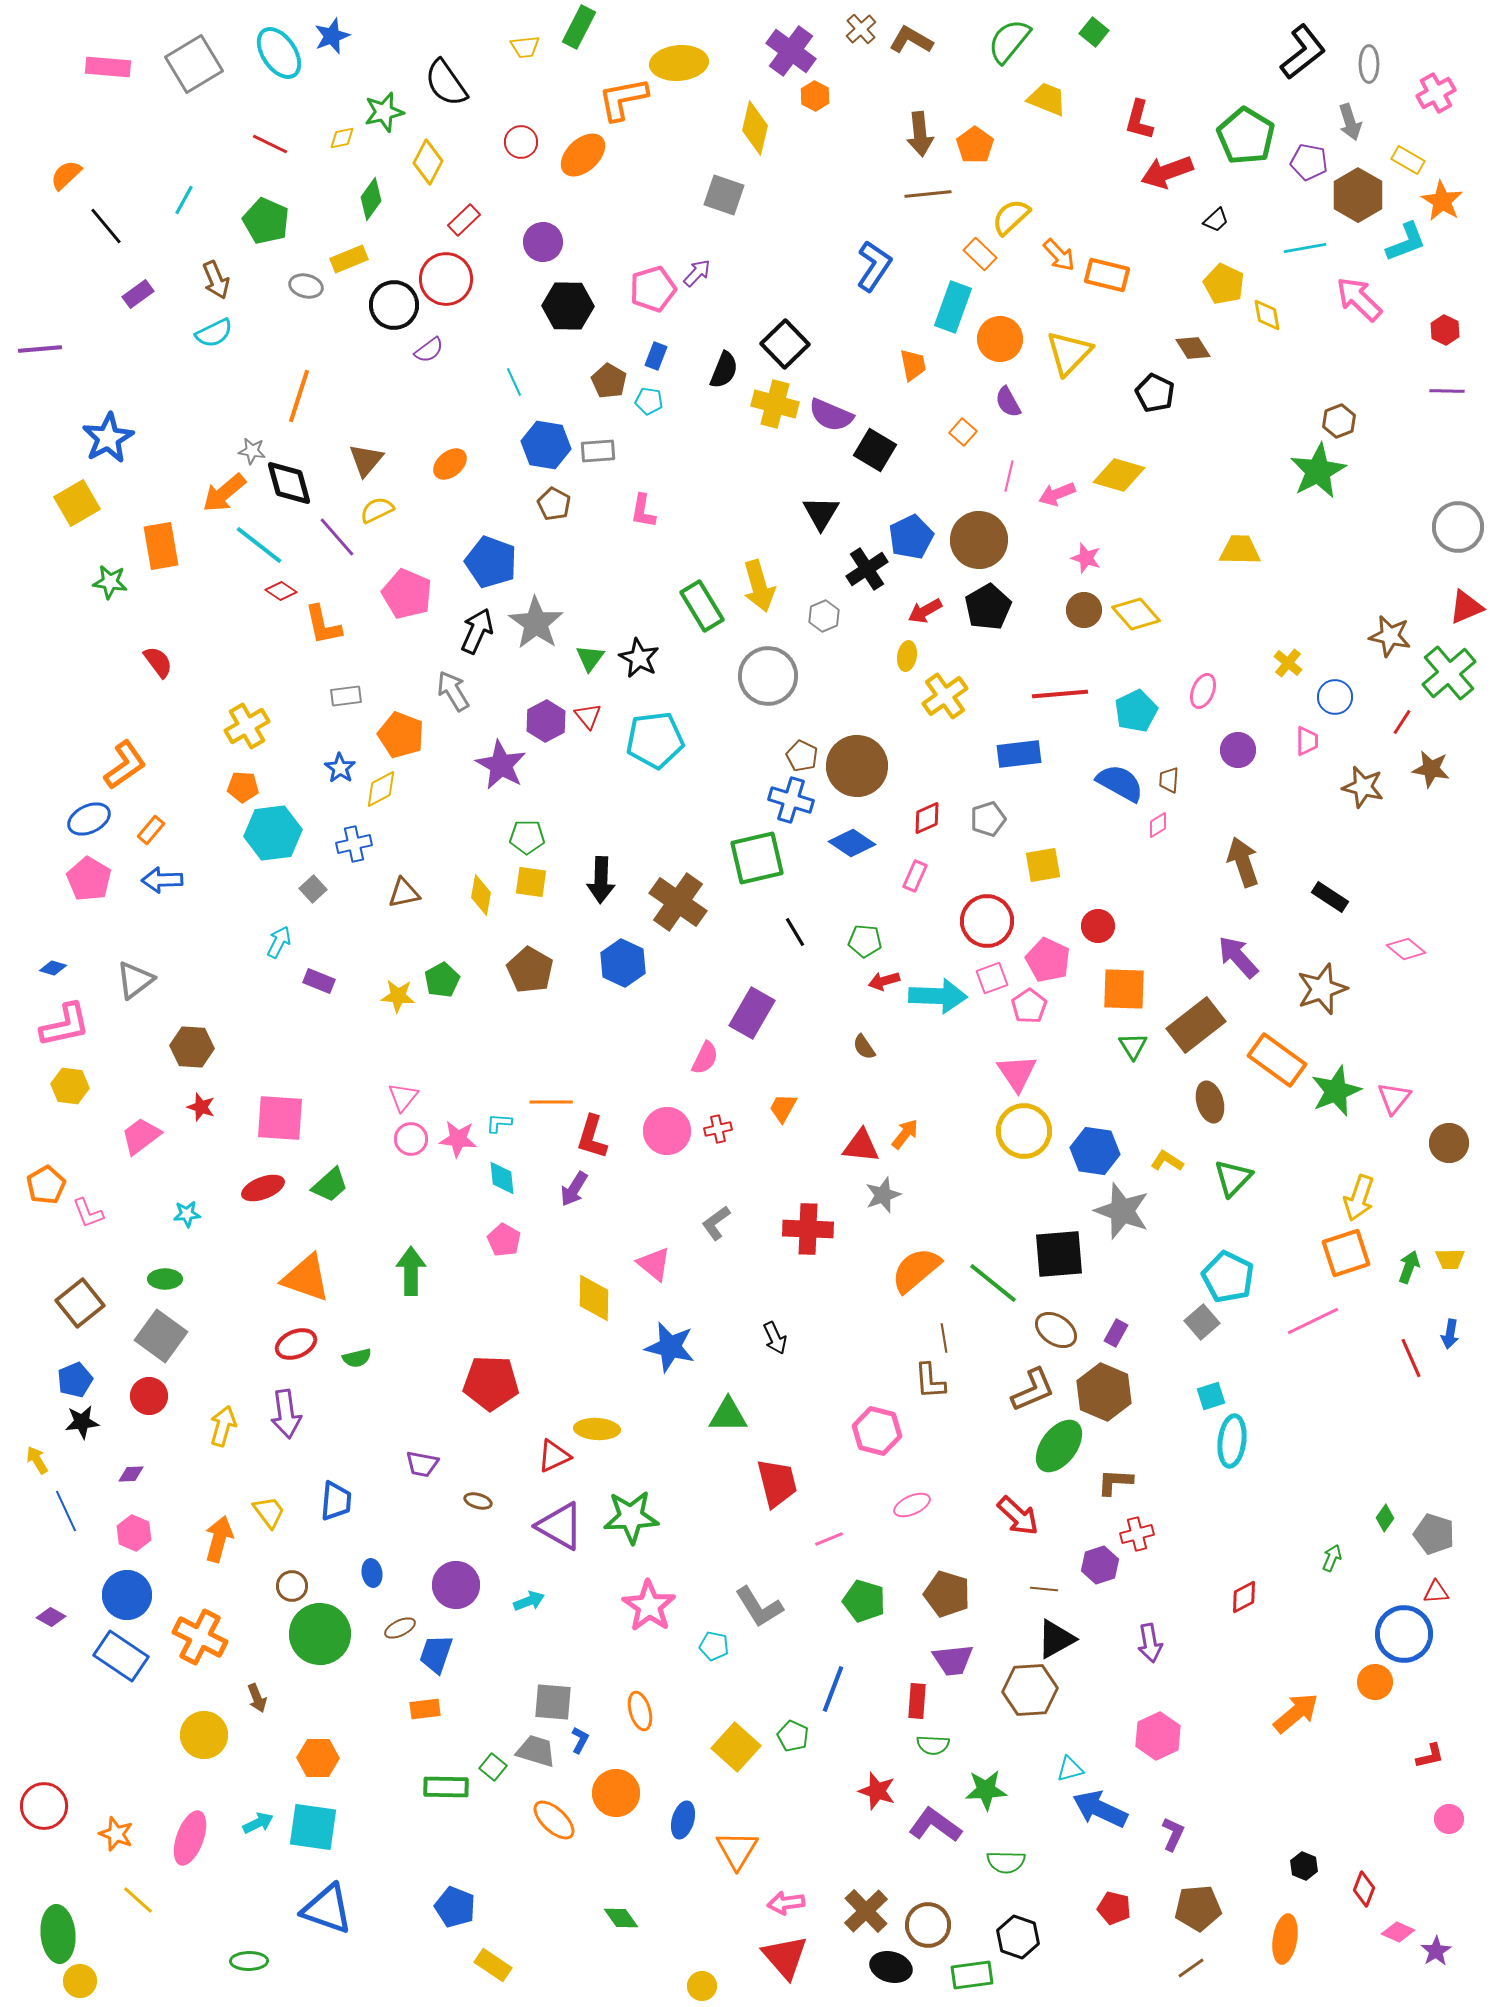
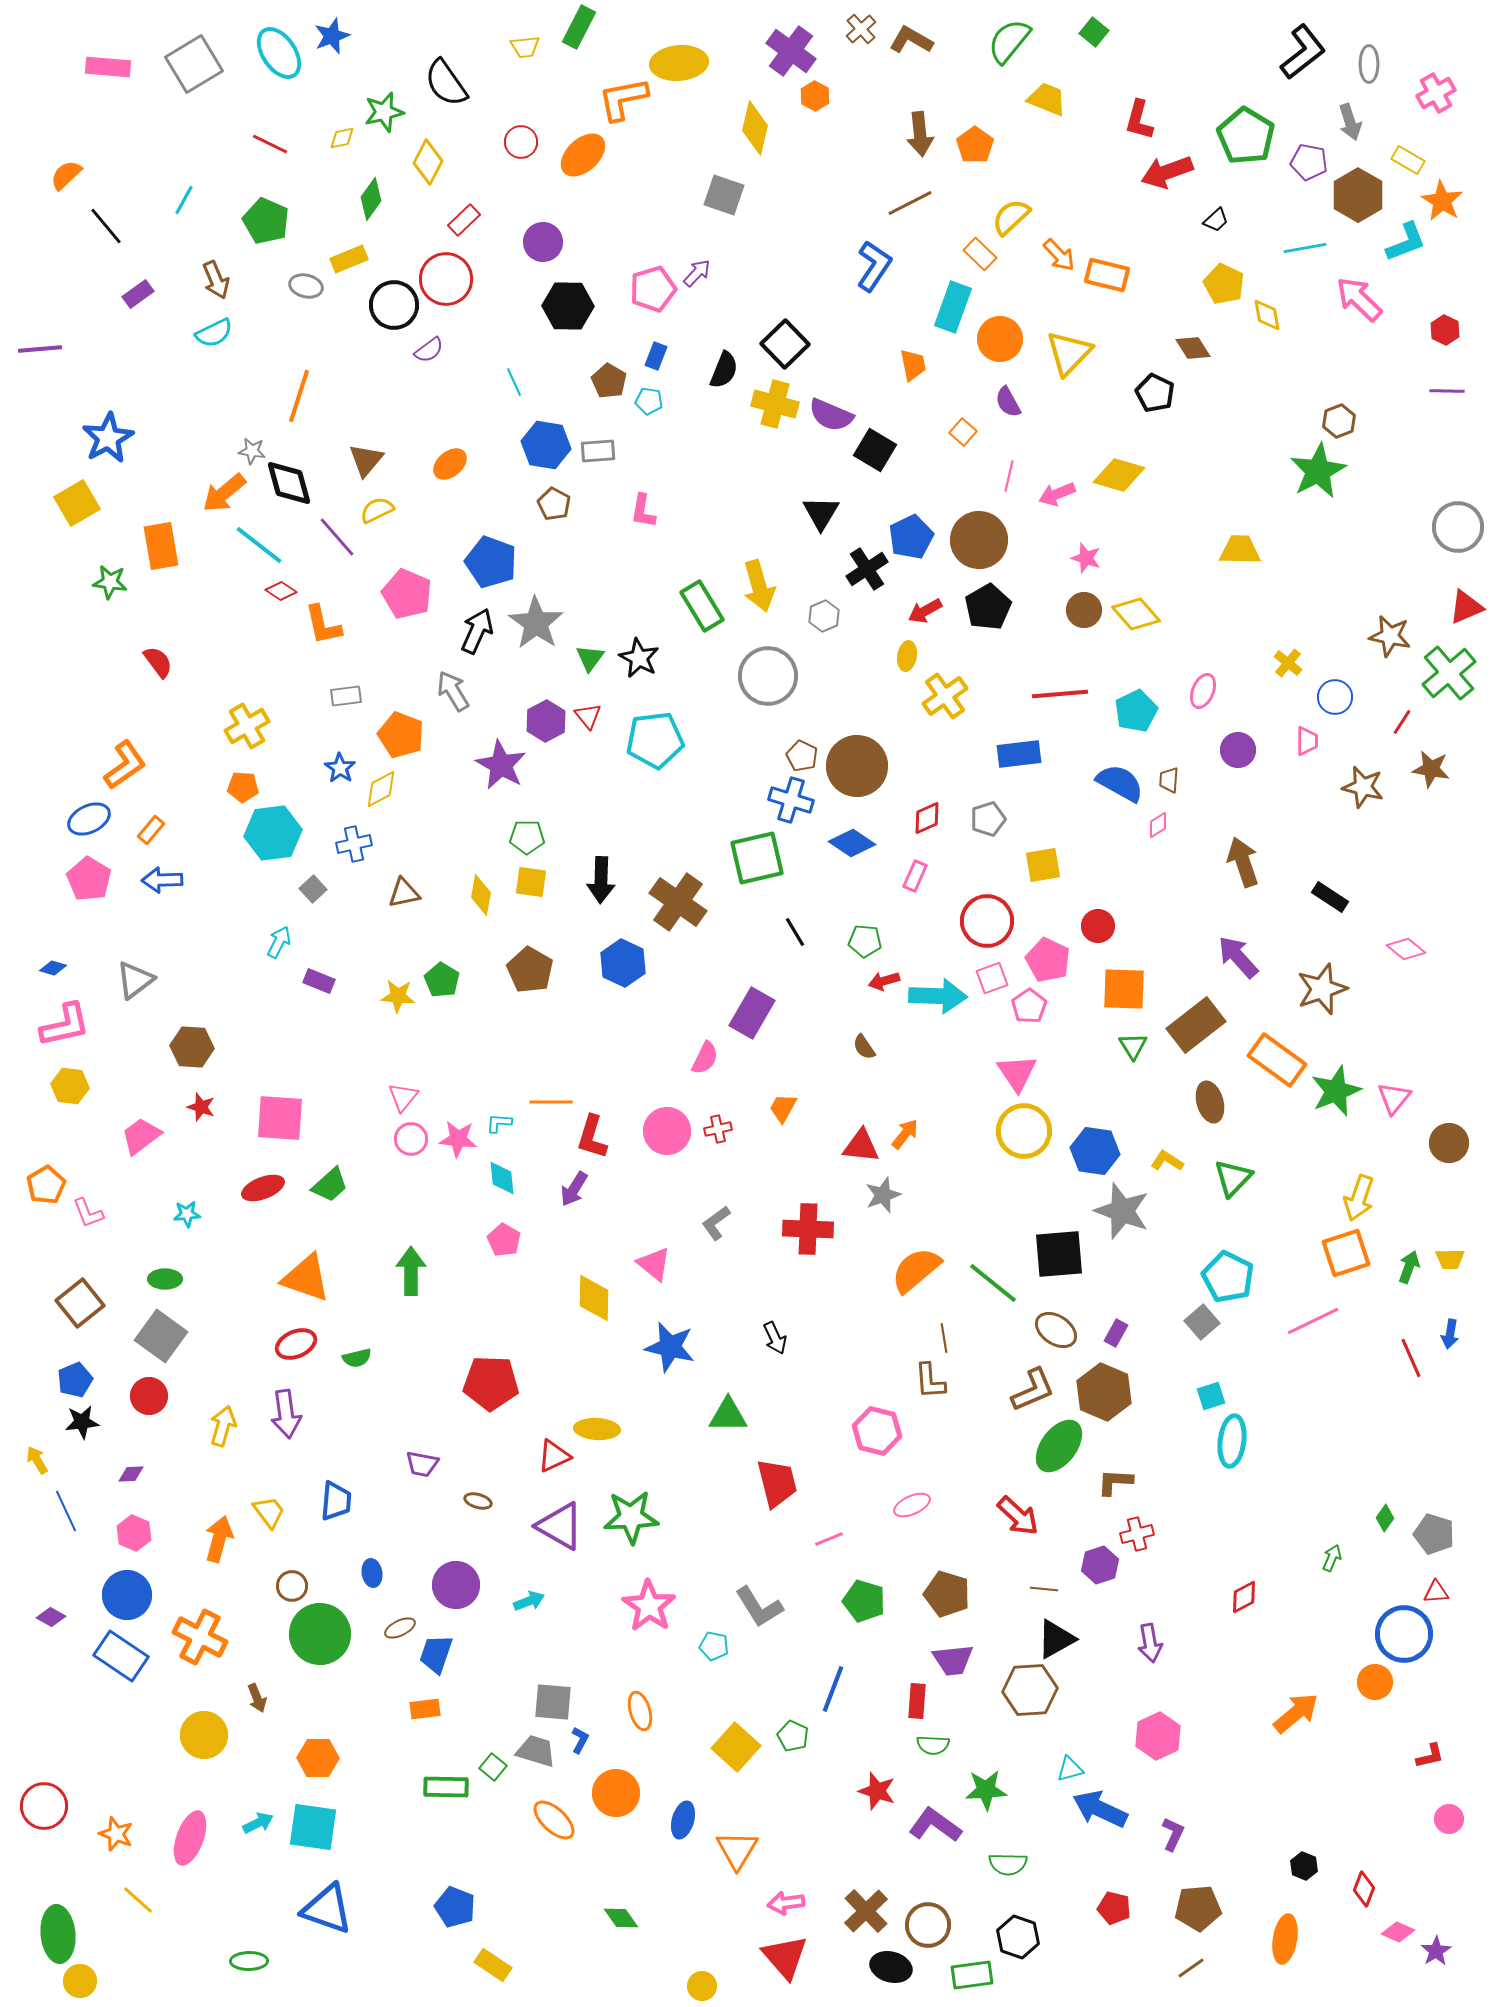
brown line at (928, 194): moved 18 px left, 9 px down; rotated 21 degrees counterclockwise
green pentagon at (442, 980): rotated 12 degrees counterclockwise
green semicircle at (1006, 1862): moved 2 px right, 2 px down
